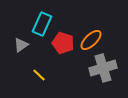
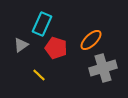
red pentagon: moved 7 px left, 5 px down
